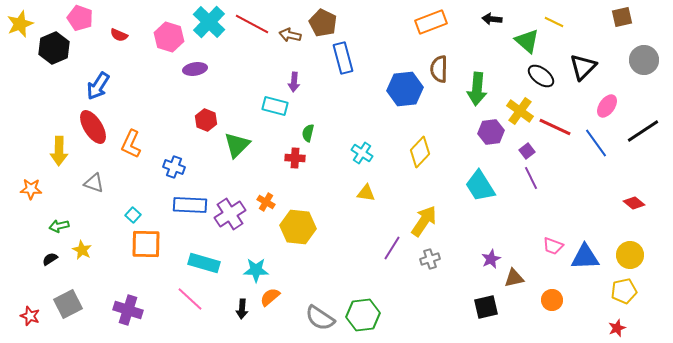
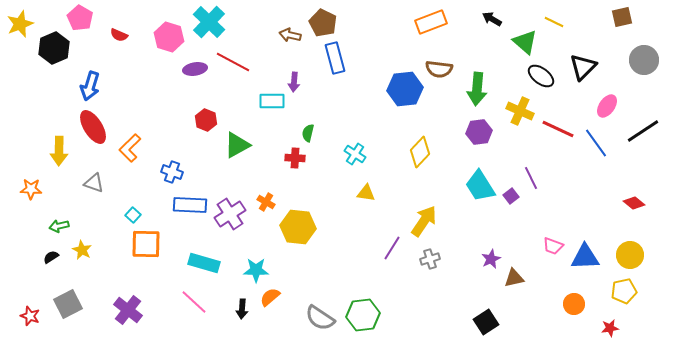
pink pentagon at (80, 18): rotated 10 degrees clockwise
black arrow at (492, 19): rotated 24 degrees clockwise
red line at (252, 24): moved 19 px left, 38 px down
green triangle at (527, 41): moved 2 px left, 1 px down
blue rectangle at (343, 58): moved 8 px left
brown semicircle at (439, 69): rotated 84 degrees counterclockwise
blue arrow at (98, 86): moved 8 px left; rotated 16 degrees counterclockwise
cyan rectangle at (275, 106): moved 3 px left, 5 px up; rotated 15 degrees counterclockwise
yellow cross at (520, 111): rotated 12 degrees counterclockwise
red line at (555, 127): moved 3 px right, 2 px down
purple hexagon at (491, 132): moved 12 px left
orange L-shape at (131, 144): moved 1 px left, 4 px down; rotated 20 degrees clockwise
green triangle at (237, 145): rotated 16 degrees clockwise
purple square at (527, 151): moved 16 px left, 45 px down
cyan cross at (362, 153): moved 7 px left, 1 px down
blue cross at (174, 167): moved 2 px left, 5 px down
black semicircle at (50, 259): moved 1 px right, 2 px up
pink line at (190, 299): moved 4 px right, 3 px down
orange circle at (552, 300): moved 22 px right, 4 px down
black square at (486, 307): moved 15 px down; rotated 20 degrees counterclockwise
purple cross at (128, 310): rotated 20 degrees clockwise
red star at (617, 328): moved 7 px left; rotated 12 degrees clockwise
